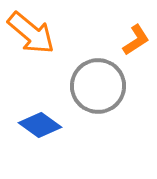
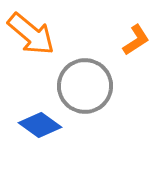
orange arrow: moved 1 px down
gray circle: moved 13 px left
